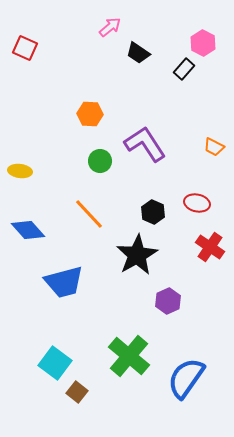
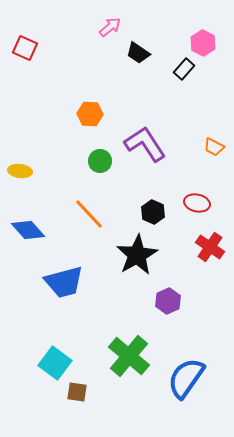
brown square: rotated 30 degrees counterclockwise
